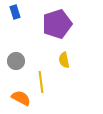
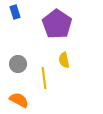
purple pentagon: rotated 20 degrees counterclockwise
gray circle: moved 2 px right, 3 px down
yellow line: moved 3 px right, 4 px up
orange semicircle: moved 2 px left, 2 px down
